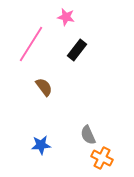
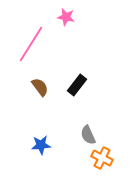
black rectangle: moved 35 px down
brown semicircle: moved 4 px left
